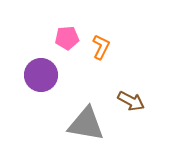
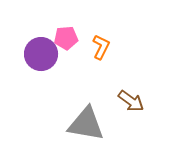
pink pentagon: moved 1 px left
purple circle: moved 21 px up
brown arrow: rotated 8 degrees clockwise
